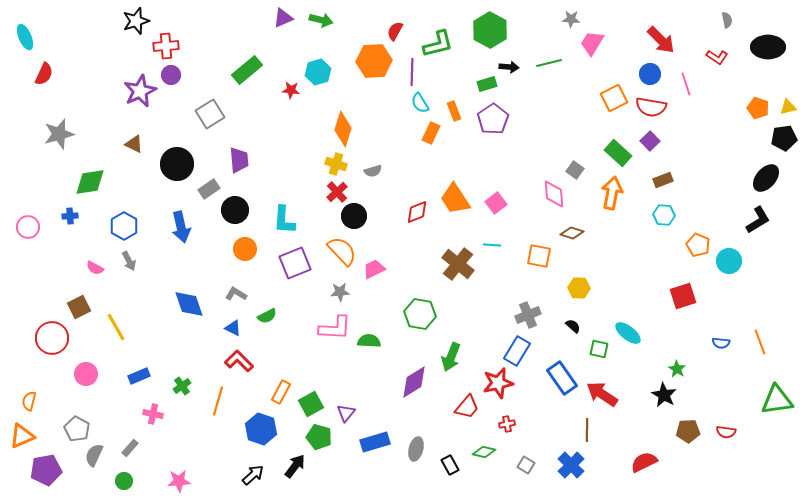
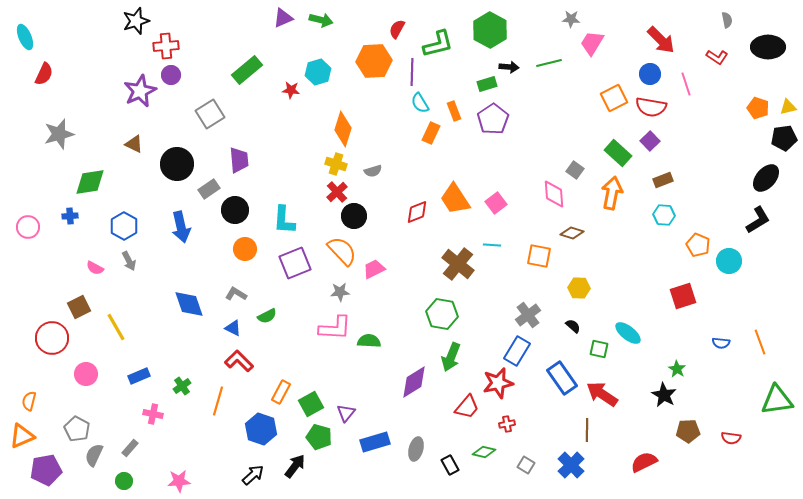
red semicircle at (395, 31): moved 2 px right, 2 px up
green hexagon at (420, 314): moved 22 px right
gray cross at (528, 315): rotated 15 degrees counterclockwise
red semicircle at (726, 432): moved 5 px right, 6 px down
